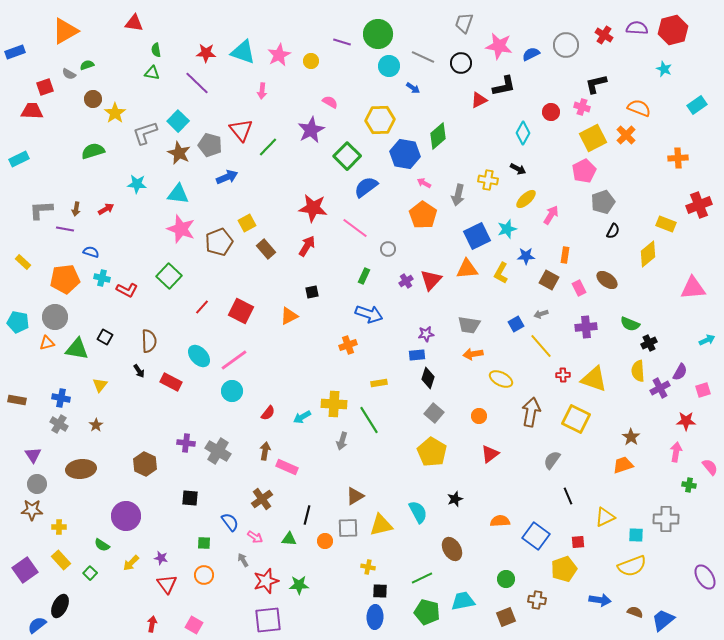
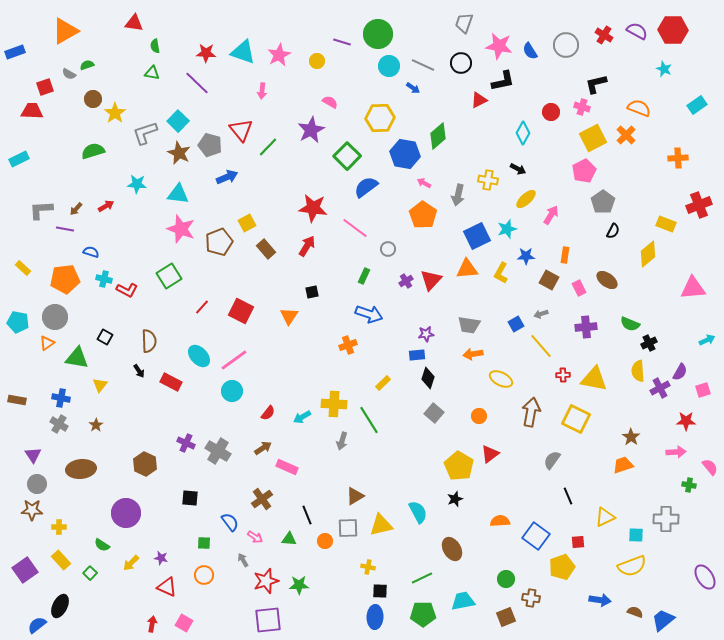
purple semicircle at (637, 28): moved 3 px down; rotated 25 degrees clockwise
red hexagon at (673, 30): rotated 16 degrees clockwise
green semicircle at (156, 50): moved 1 px left, 4 px up
blue semicircle at (531, 54): moved 1 px left, 3 px up; rotated 96 degrees counterclockwise
gray line at (423, 57): moved 8 px down
yellow circle at (311, 61): moved 6 px right
black L-shape at (504, 86): moved 1 px left, 5 px up
yellow hexagon at (380, 120): moved 2 px up
gray pentagon at (603, 202): rotated 15 degrees counterclockwise
brown arrow at (76, 209): rotated 32 degrees clockwise
red arrow at (106, 209): moved 3 px up
yellow rectangle at (23, 262): moved 6 px down
green square at (169, 276): rotated 15 degrees clockwise
cyan cross at (102, 278): moved 2 px right, 1 px down
orange triangle at (289, 316): rotated 30 degrees counterclockwise
orange triangle at (47, 343): rotated 21 degrees counterclockwise
green triangle at (77, 349): moved 9 px down
yellow triangle at (594, 379): rotated 8 degrees counterclockwise
yellow rectangle at (379, 383): moved 4 px right; rotated 35 degrees counterclockwise
purple cross at (186, 443): rotated 18 degrees clockwise
brown arrow at (265, 451): moved 2 px left, 3 px up; rotated 48 degrees clockwise
yellow pentagon at (432, 452): moved 27 px right, 14 px down
pink arrow at (676, 452): rotated 78 degrees clockwise
black line at (307, 515): rotated 36 degrees counterclockwise
purple circle at (126, 516): moved 3 px up
yellow pentagon at (564, 569): moved 2 px left, 2 px up
red triangle at (167, 584): moved 3 px down; rotated 30 degrees counterclockwise
brown cross at (537, 600): moved 6 px left, 2 px up
green pentagon at (427, 612): moved 4 px left, 2 px down; rotated 15 degrees counterclockwise
pink square at (194, 625): moved 10 px left, 2 px up
